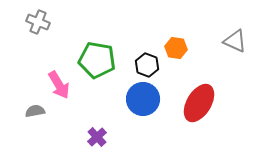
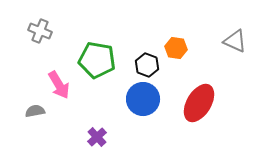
gray cross: moved 2 px right, 9 px down
